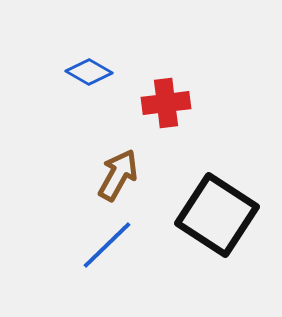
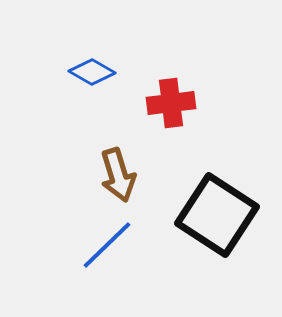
blue diamond: moved 3 px right
red cross: moved 5 px right
brown arrow: rotated 134 degrees clockwise
